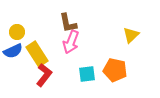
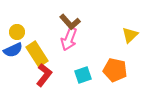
brown L-shape: moved 2 px right, 1 px up; rotated 30 degrees counterclockwise
yellow triangle: moved 1 px left
pink arrow: moved 2 px left, 3 px up
blue semicircle: moved 1 px up
cyan square: moved 4 px left, 1 px down; rotated 12 degrees counterclockwise
